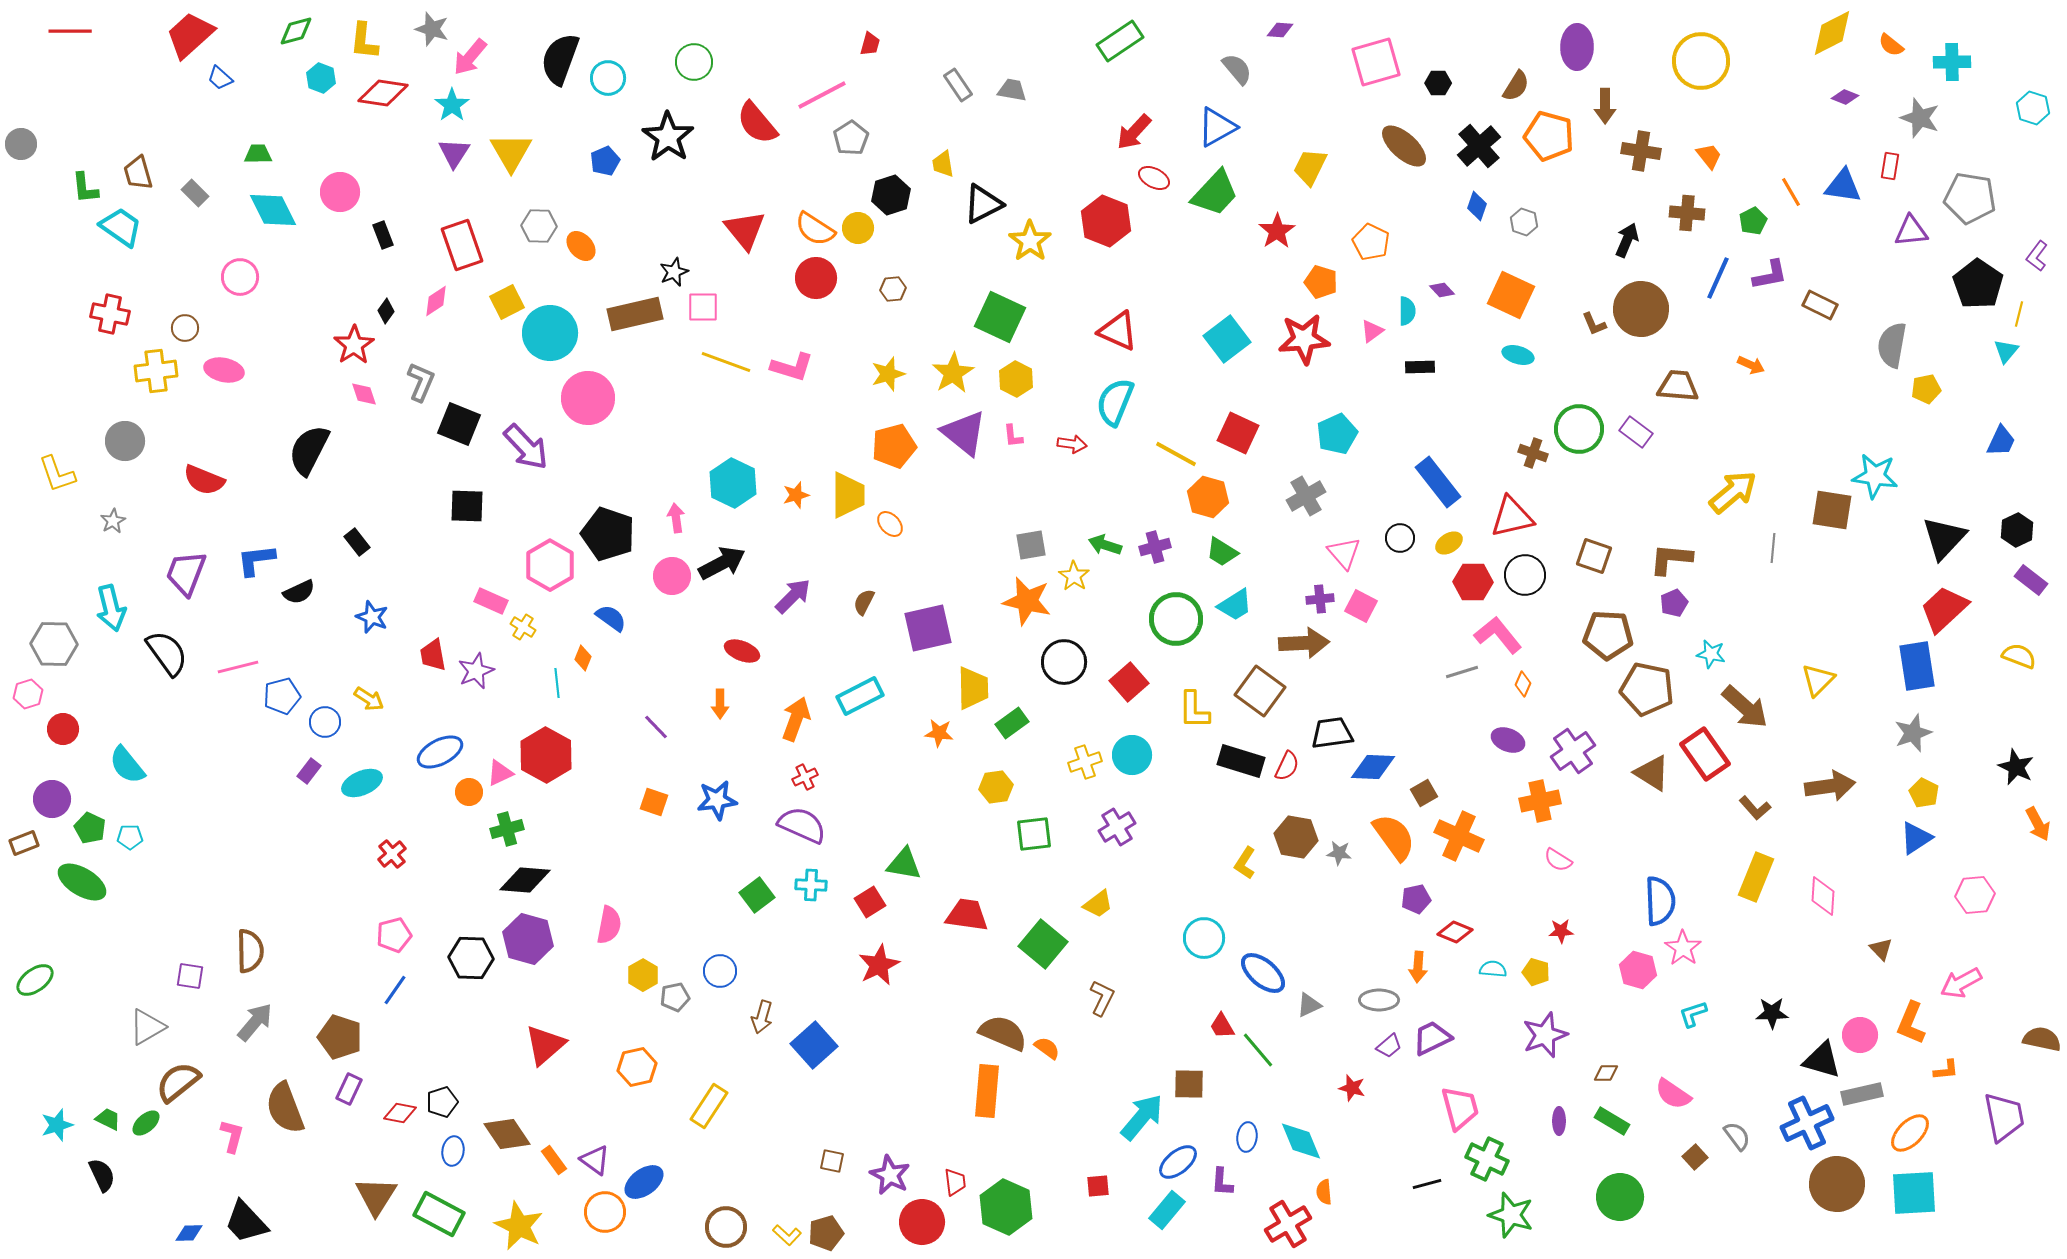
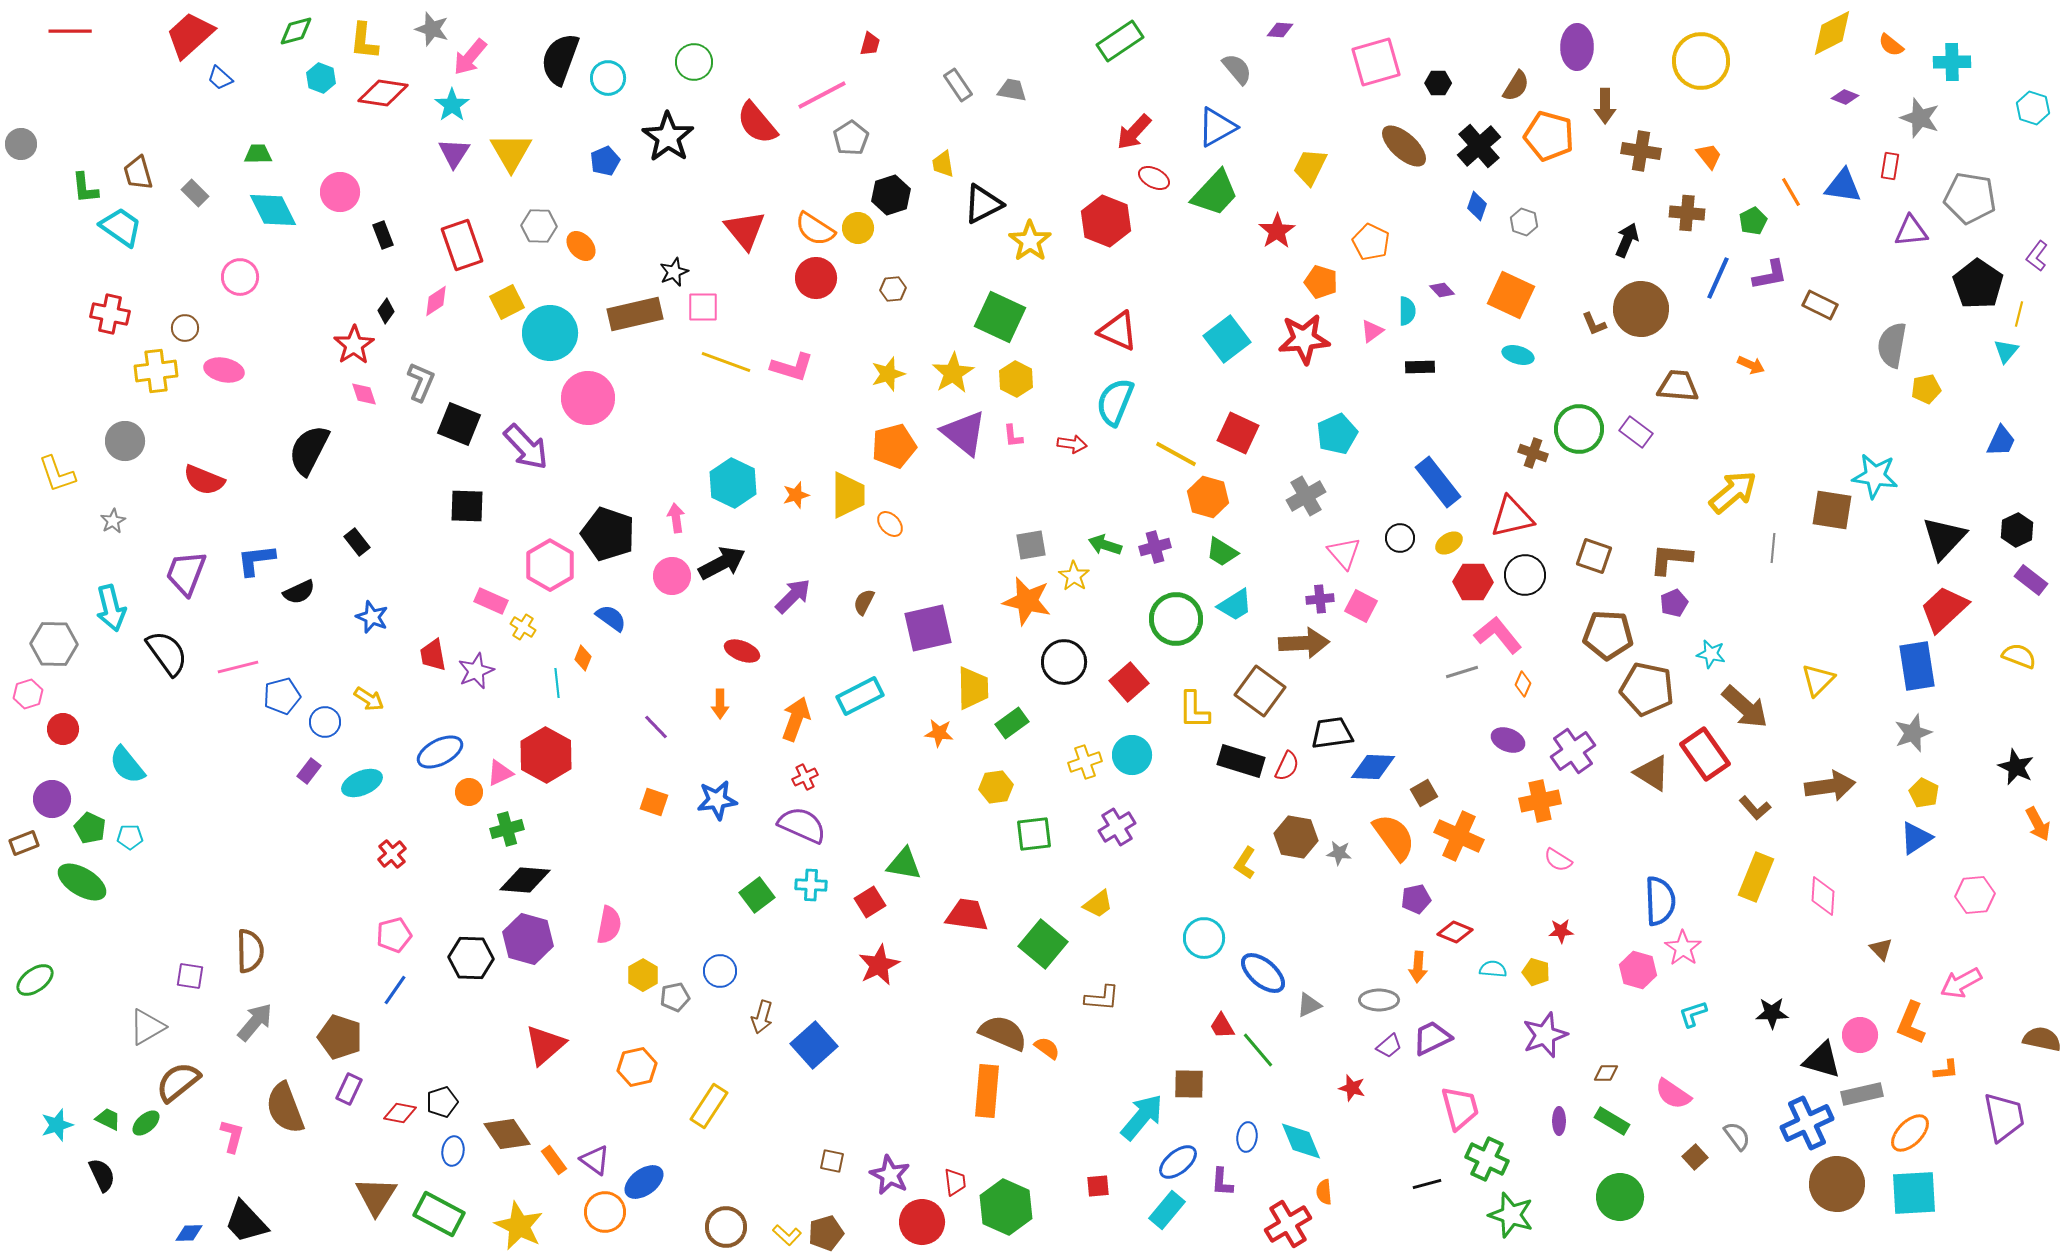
brown L-shape at (1102, 998): rotated 69 degrees clockwise
